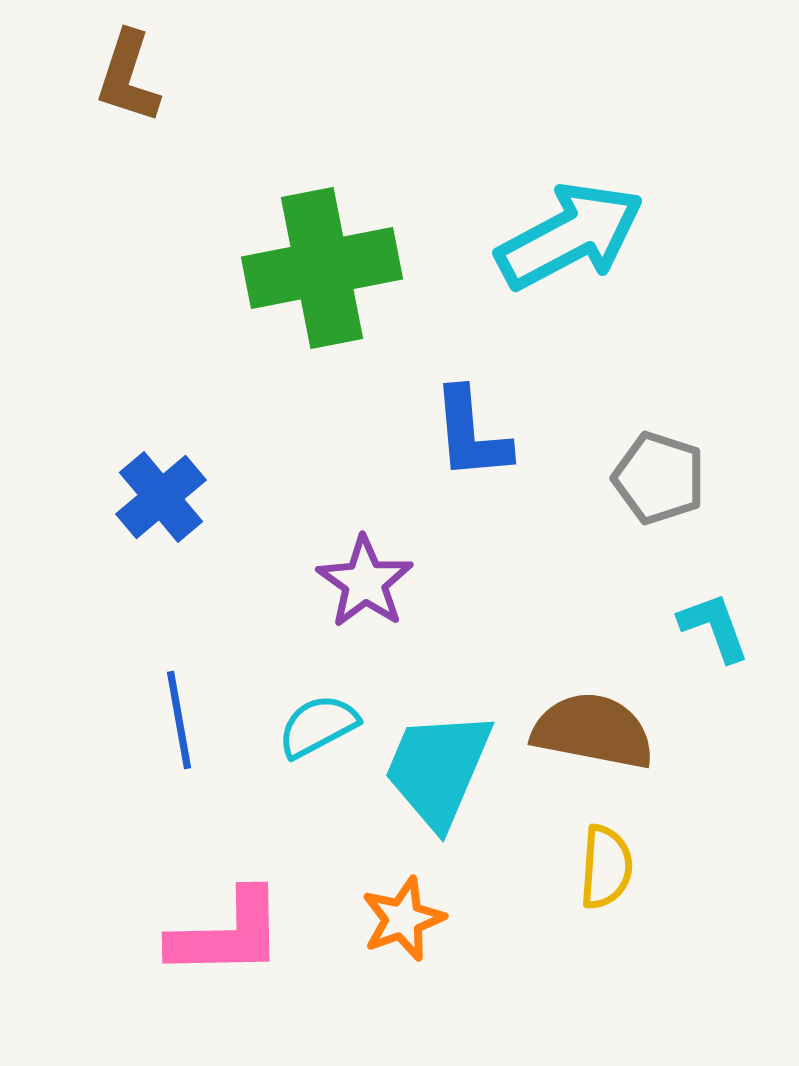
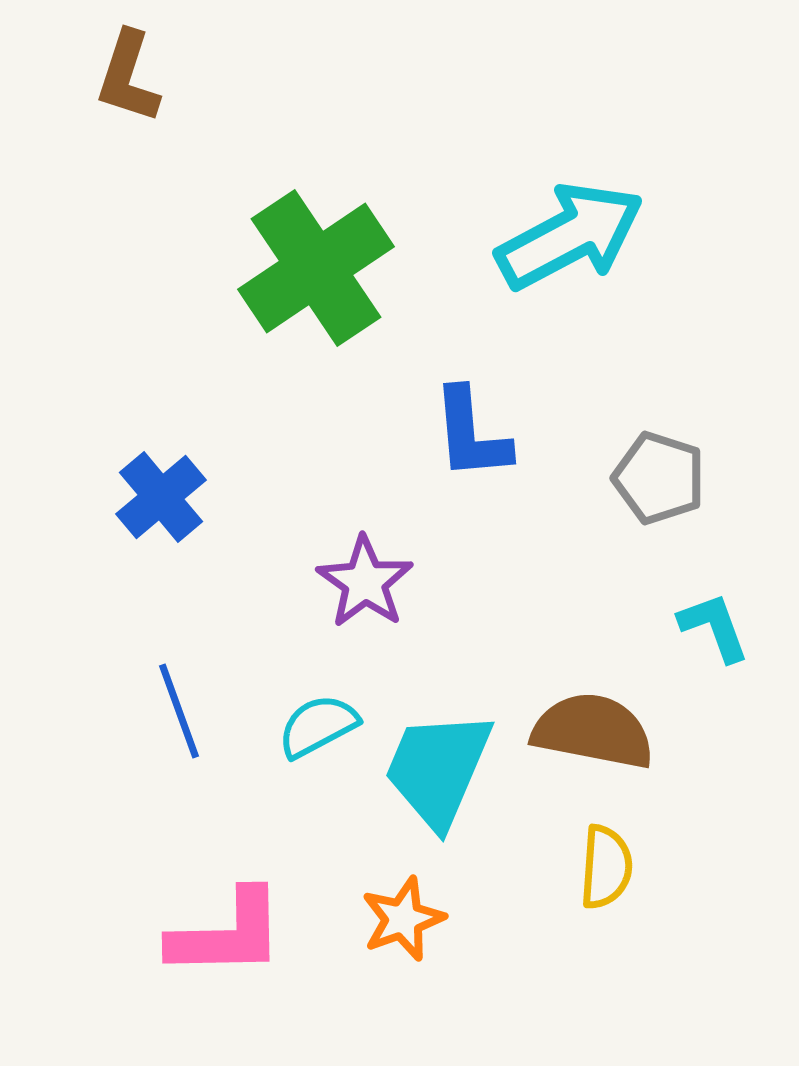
green cross: moved 6 px left; rotated 23 degrees counterclockwise
blue line: moved 9 px up; rotated 10 degrees counterclockwise
